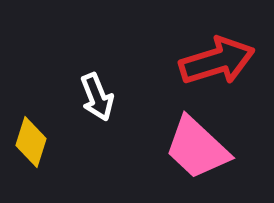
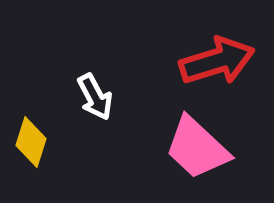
white arrow: moved 2 px left; rotated 6 degrees counterclockwise
